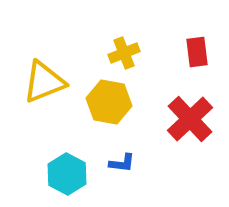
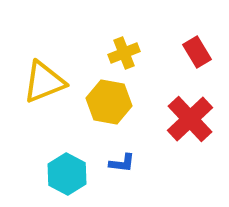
red rectangle: rotated 24 degrees counterclockwise
